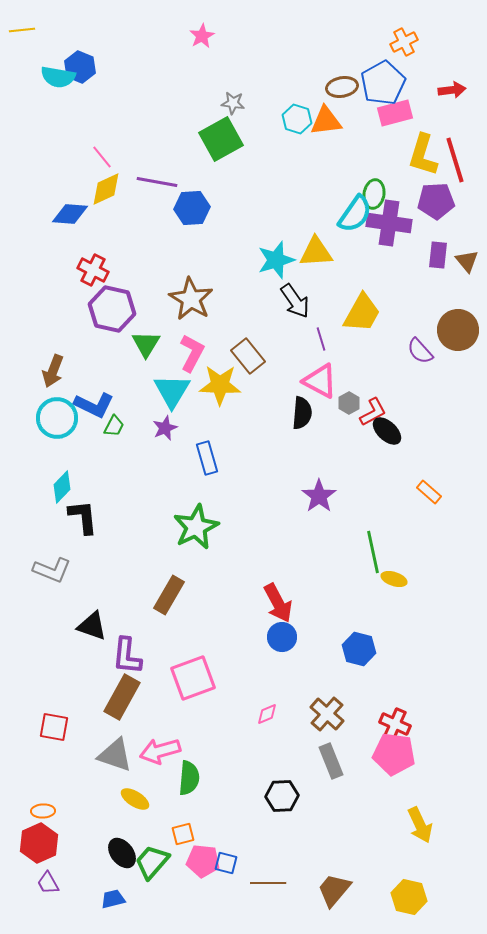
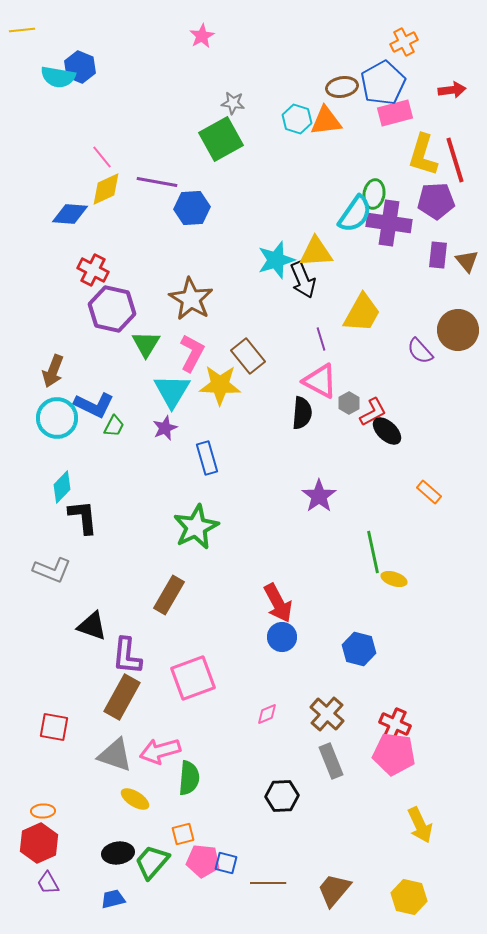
black arrow at (295, 301): moved 8 px right, 21 px up; rotated 12 degrees clockwise
black ellipse at (122, 853): moved 4 px left; rotated 60 degrees counterclockwise
